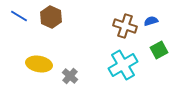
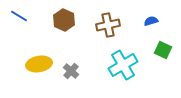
brown hexagon: moved 13 px right, 3 px down
brown cross: moved 17 px left, 1 px up; rotated 30 degrees counterclockwise
green square: moved 4 px right; rotated 36 degrees counterclockwise
yellow ellipse: rotated 20 degrees counterclockwise
gray cross: moved 1 px right, 5 px up
